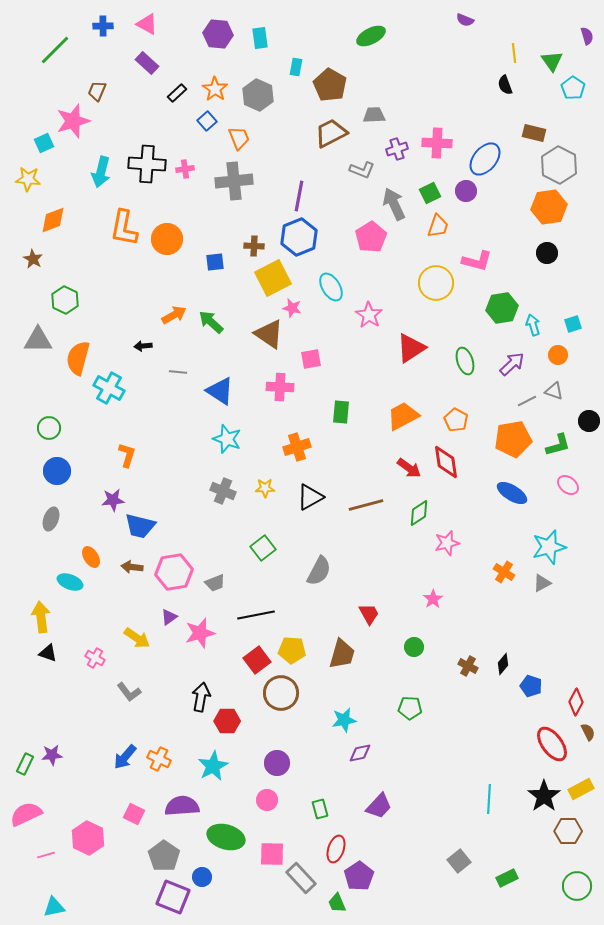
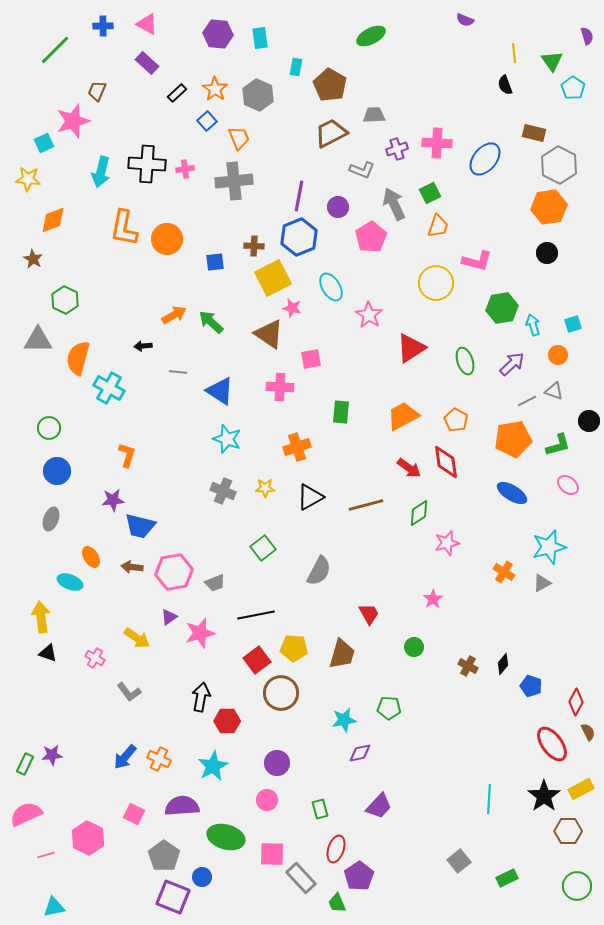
purple circle at (466, 191): moved 128 px left, 16 px down
yellow pentagon at (292, 650): moved 2 px right, 2 px up
green pentagon at (410, 708): moved 21 px left
